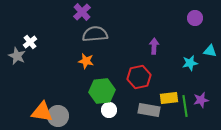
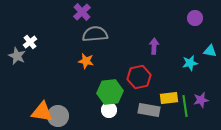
green hexagon: moved 8 px right, 1 px down
